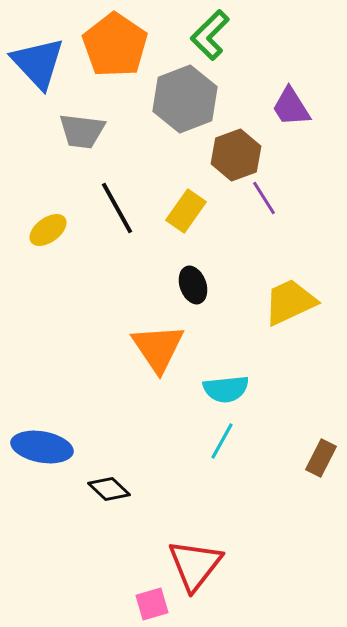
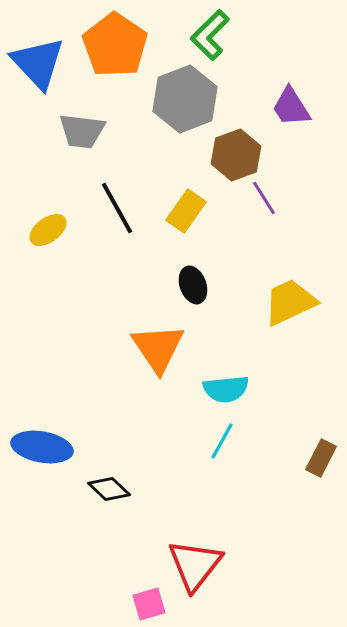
pink square: moved 3 px left
